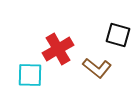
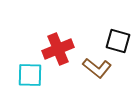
black square: moved 6 px down
red cross: rotated 8 degrees clockwise
